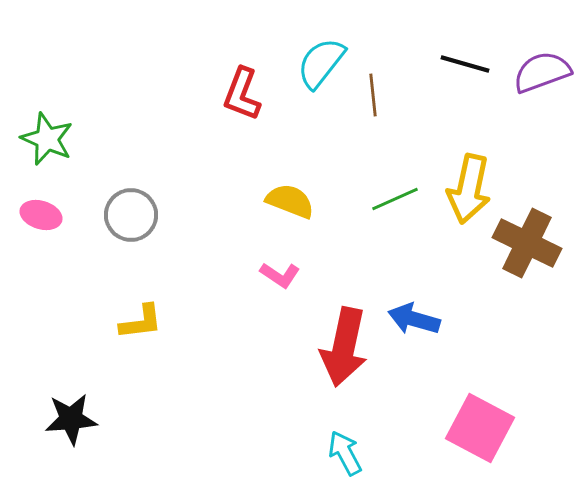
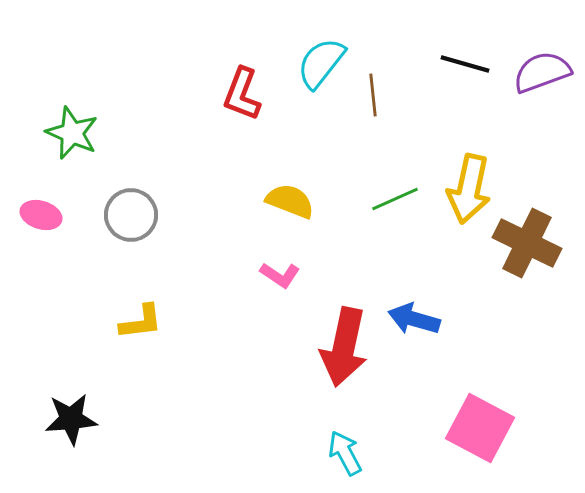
green star: moved 25 px right, 6 px up
